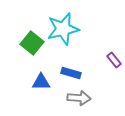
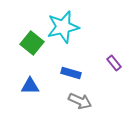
cyan star: moved 2 px up
purple rectangle: moved 3 px down
blue triangle: moved 11 px left, 4 px down
gray arrow: moved 1 px right, 3 px down; rotated 20 degrees clockwise
